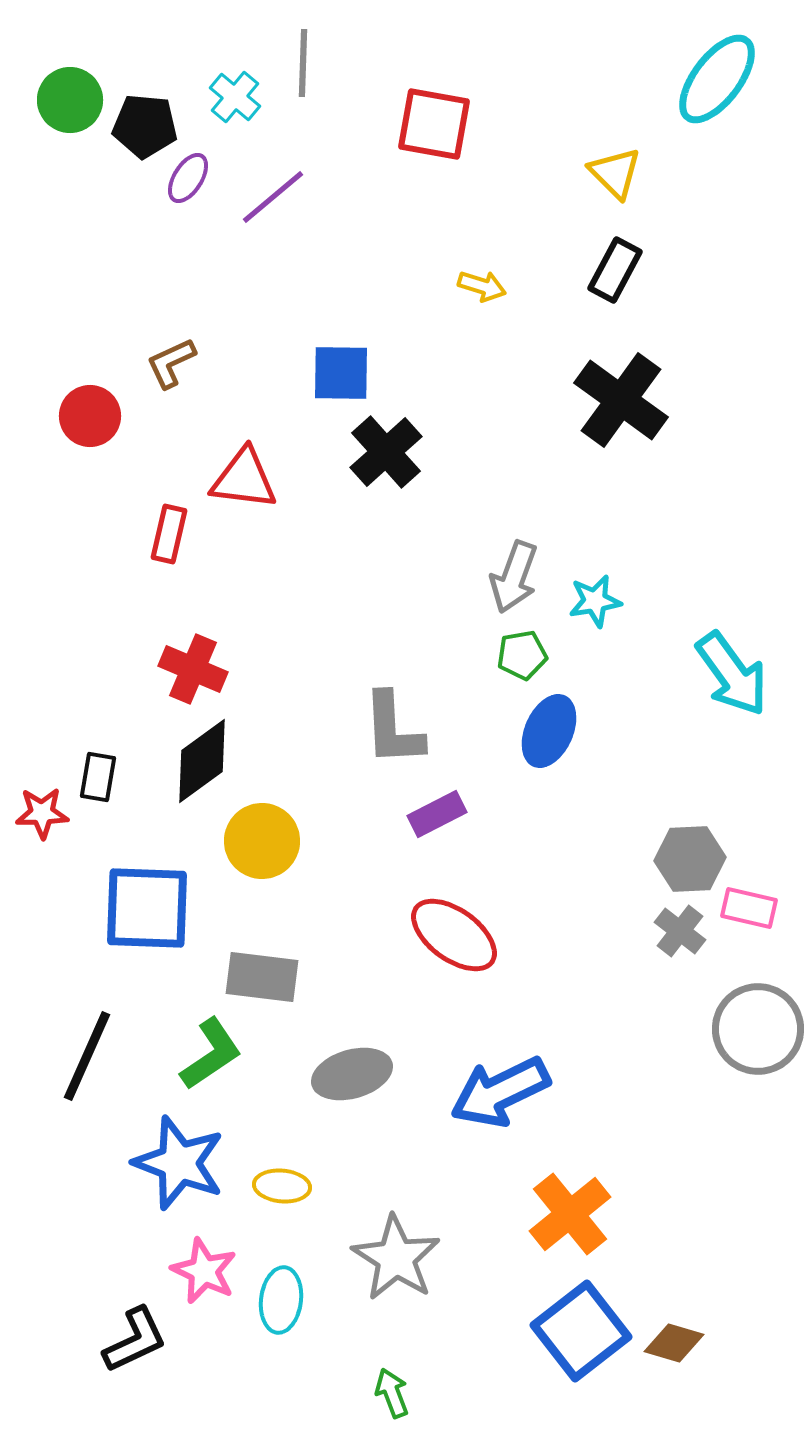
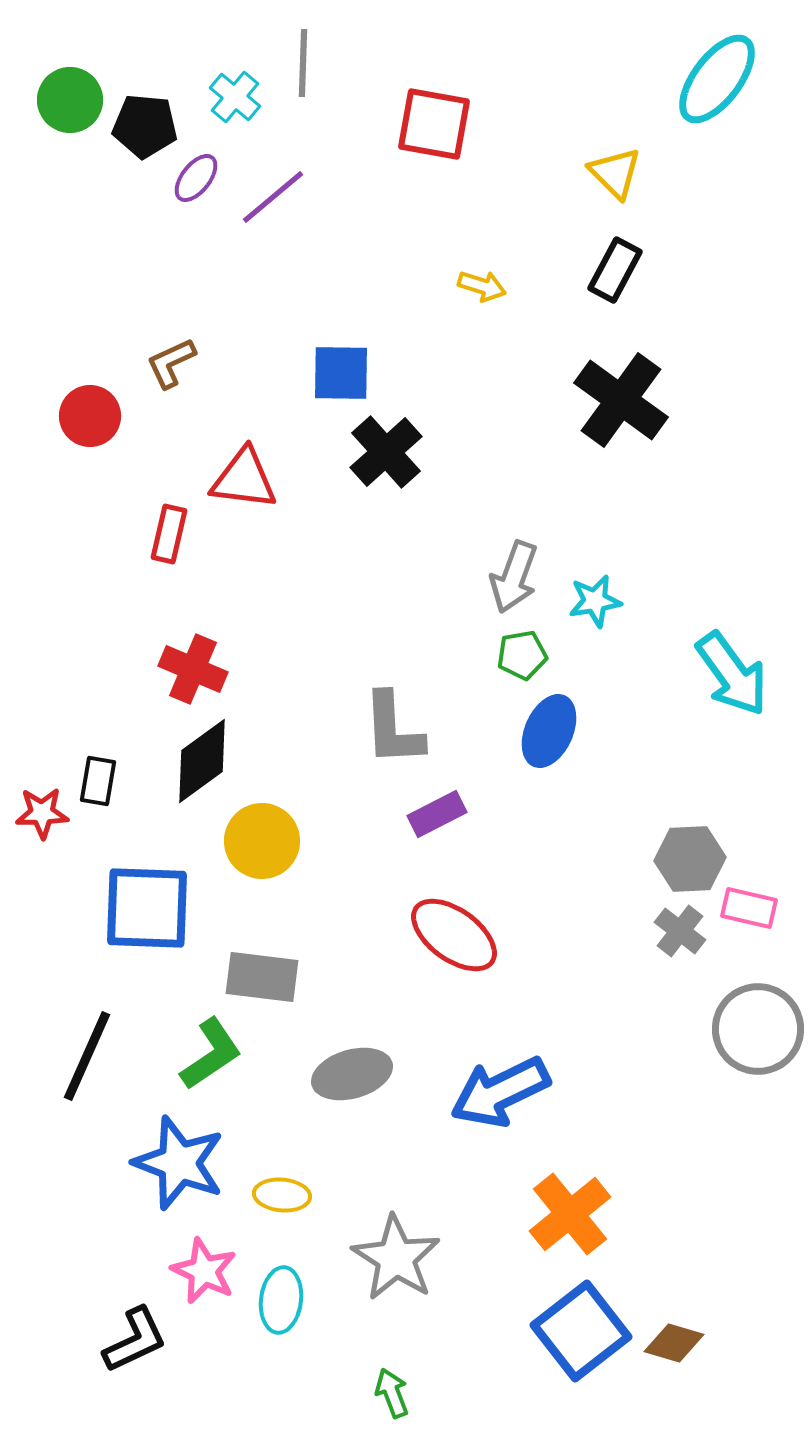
purple ellipse at (188, 178): moved 8 px right; rotated 6 degrees clockwise
black rectangle at (98, 777): moved 4 px down
yellow ellipse at (282, 1186): moved 9 px down
